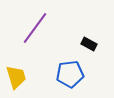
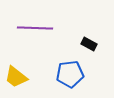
purple line: rotated 56 degrees clockwise
yellow trapezoid: rotated 145 degrees clockwise
